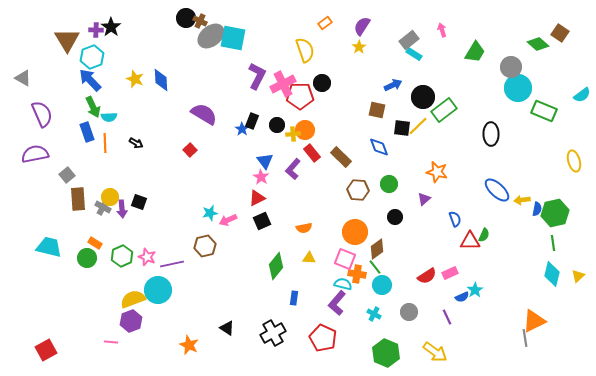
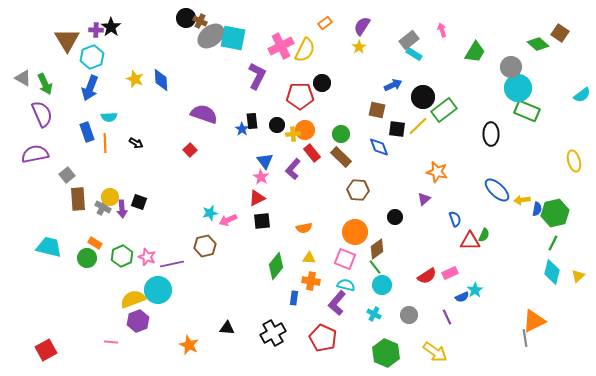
yellow semicircle at (305, 50): rotated 45 degrees clockwise
blue arrow at (90, 80): moved 8 px down; rotated 115 degrees counterclockwise
pink cross at (283, 84): moved 2 px left, 38 px up
green arrow at (93, 107): moved 48 px left, 23 px up
green rectangle at (544, 111): moved 17 px left
purple semicircle at (204, 114): rotated 12 degrees counterclockwise
black rectangle at (252, 121): rotated 28 degrees counterclockwise
black square at (402, 128): moved 5 px left, 1 px down
green circle at (389, 184): moved 48 px left, 50 px up
black square at (262, 221): rotated 18 degrees clockwise
green line at (553, 243): rotated 35 degrees clockwise
orange cross at (357, 274): moved 46 px left, 7 px down
cyan diamond at (552, 274): moved 2 px up
cyan semicircle at (343, 284): moved 3 px right, 1 px down
gray circle at (409, 312): moved 3 px down
purple hexagon at (131, 321): moved 7 px right
black triangle at (227, 328): rotated 28 degrees counterclockwise
